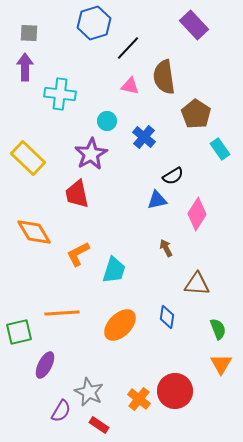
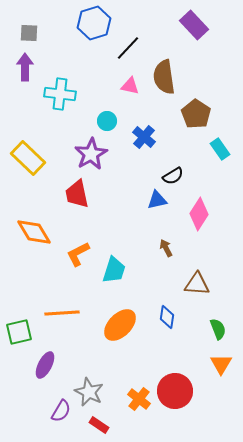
pink diamond: moved 2 px right
